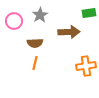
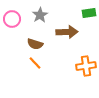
pink circle: moved 2 px left, 2 px up
brown arrow: moved 2 px left
brown semicircle: moved 1 px down; rotated 21 degrees clockwise
orange line: rotated 56 degrees counterclockwise
